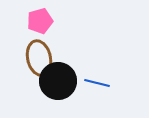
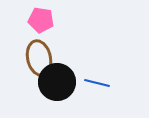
pink pentagon: moved 1 px right, 1 px up; rotated 25 degrees clockwise
black circle: moved 1 px left, 1 px down
